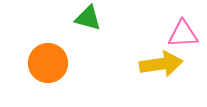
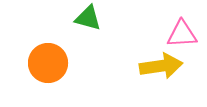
pink triangle: moved 1 px left
yellow arrow: moved 2 px down
